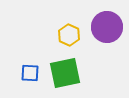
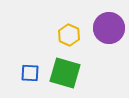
purple circle: moved 2 px right, 1 px down
green square: rotated 28 degrees clockwise
